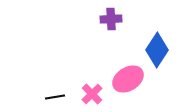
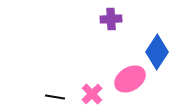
blue diamond: moved 2 px down
pink ellipse: moved 2 px right
black line: rotated 18 degrees clockwise
